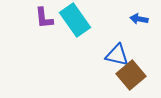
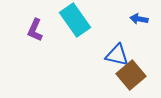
purple L-shape: moved 9 px left, 12 px down; rotated 30 degrees clockwise
